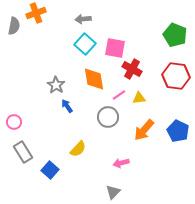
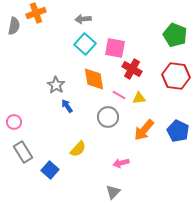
pink line: rotated 64 degrees clockwise
